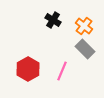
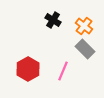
pink line: moved 1 px right
